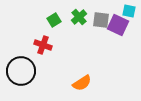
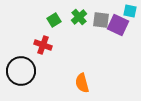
cyan square: moved 1 px right
orange semicircle: rotated 108 degrees clockwise
